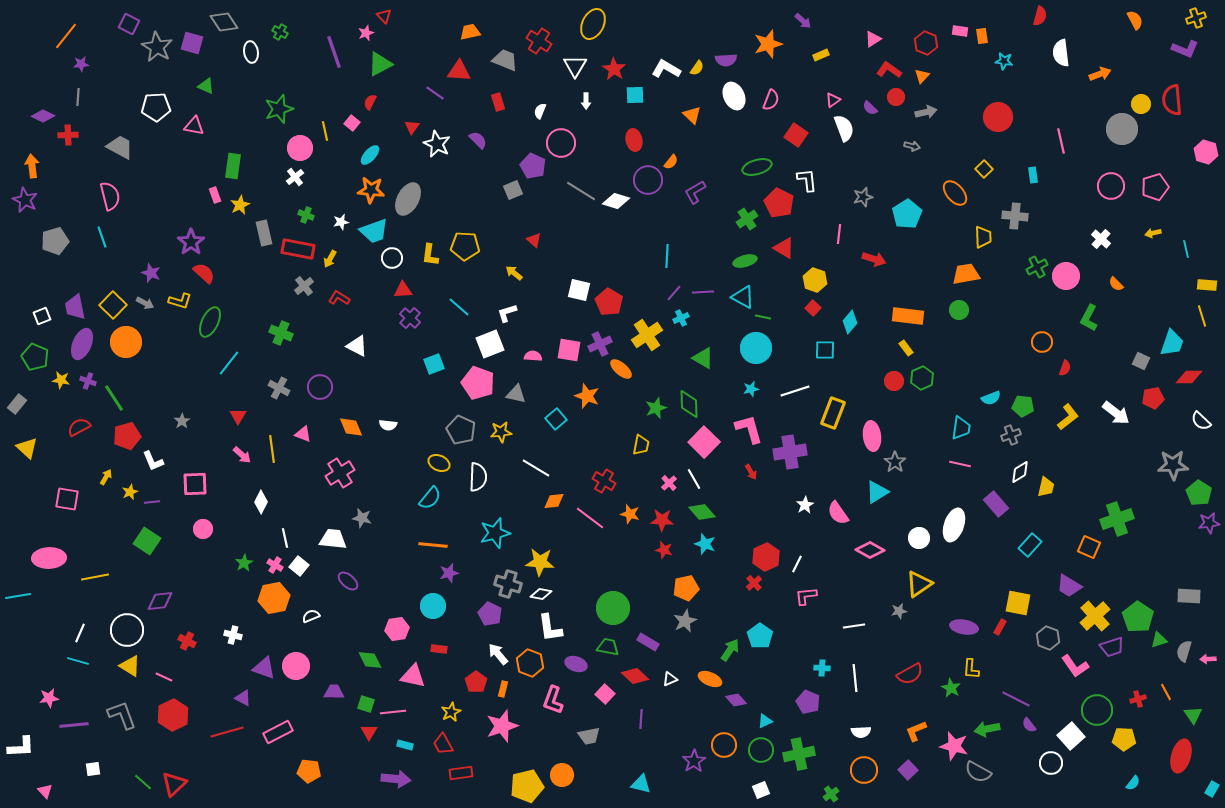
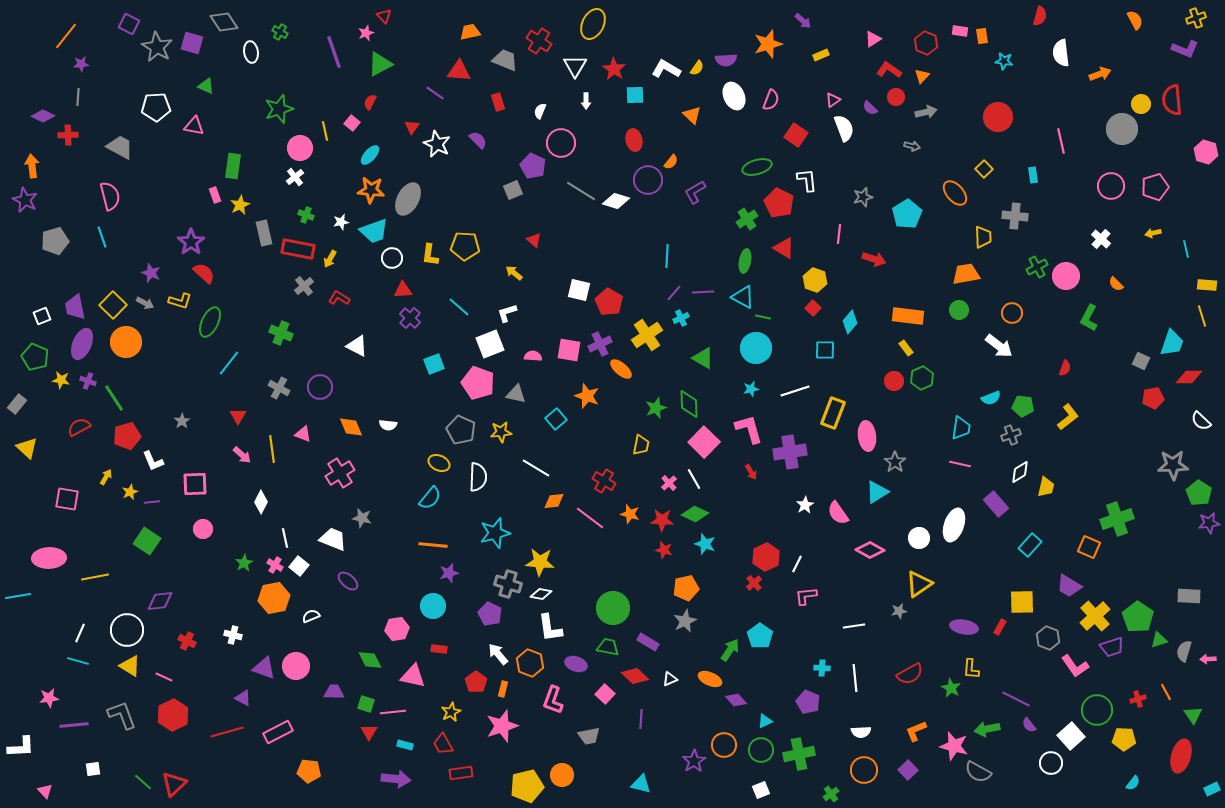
green ellipse at (745, 261): rotated 65 degrees counterclockwise
orange circle at (1042, 342): moved 30 px left, 29 px up
white arrow at (1116, 413): moved 117 px left, 67 px up
pink ellipse at (872, 436): moved 5 px left
green diamond at (702, 512): moved 7 px left, 2 px down; rotated 24 degrees counterclockwise
white trapezoid at (333, 539): rotated 16 degrees clockwise
yellow square at (1018, 603): moved 4 px right, 1 px up; rotated 12 degrees counterclockwise
cyan rectangle at (1212, 789): rotated 35 degrees clockwise
